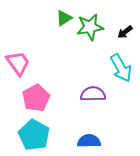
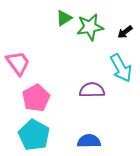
purple semicircle: moved 1 px left, 4 px up
